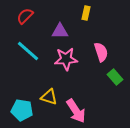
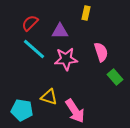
red semicircle: moved 5 px right, 7 px down
cyan line: moved 6 px right, 2 px up
pink arrow: moved 1 px left
